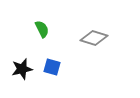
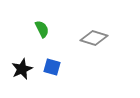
black star: rotated 10 degrees counterclockwise
